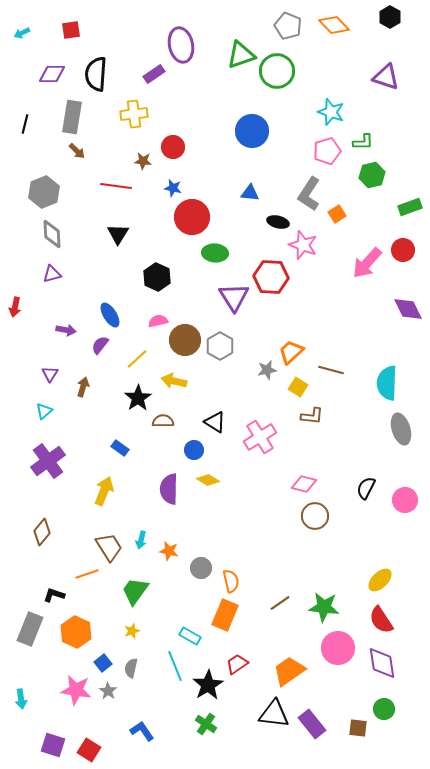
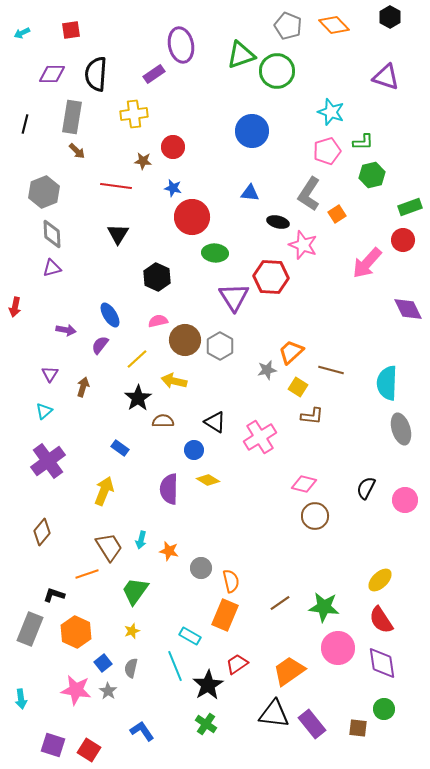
red circle at (403, 250): moved 10 px up
purple triangle at (52, 274): moved 6 px up
